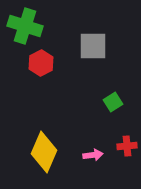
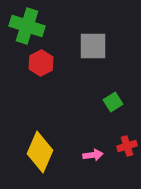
green cross: moved 2 px right
red cross: rotated 12 degrees counterclockwise
yellow diamond: moved 4 px left
